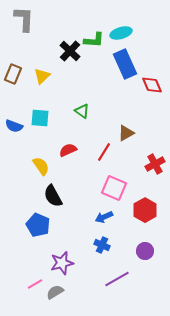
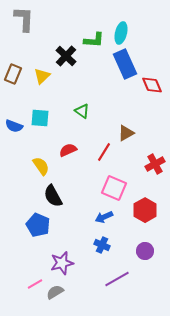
cyan ellipse: rotated 60 degrees counterclockwise
black cross: moved 4 px left, 5 px down
